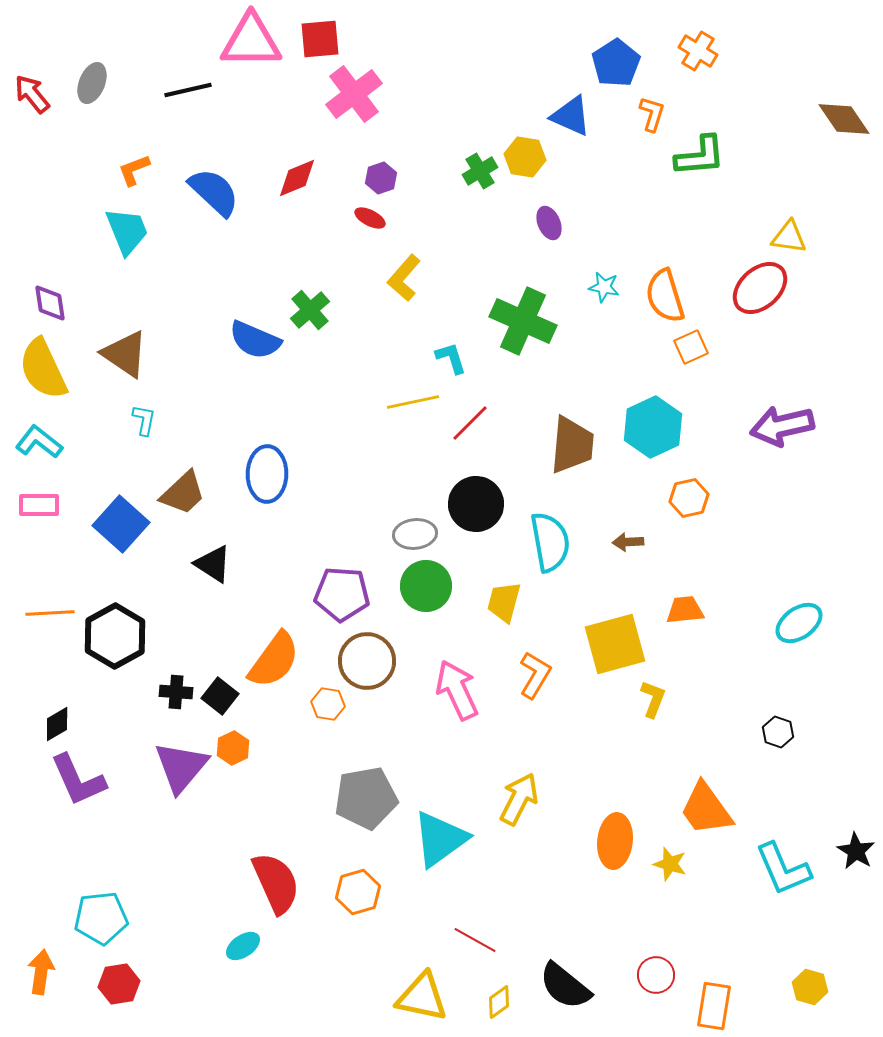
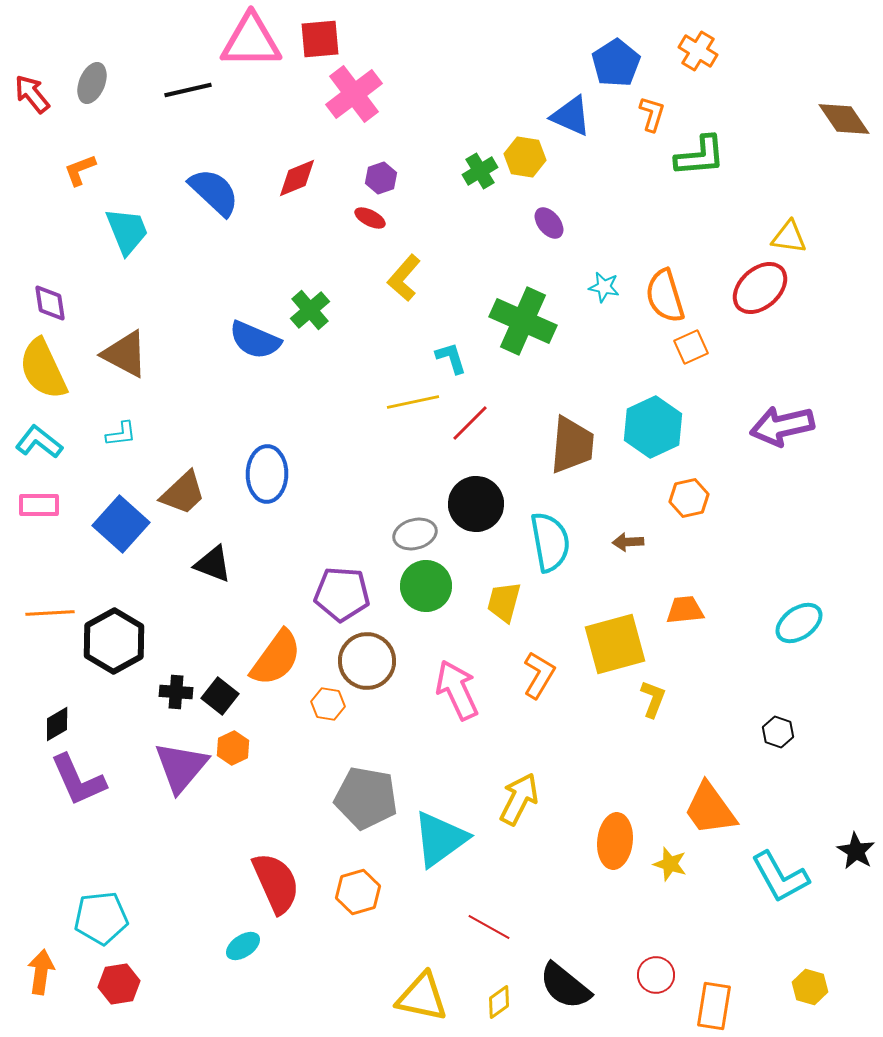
orange L-shape at (134, 170): moved 54 px left
purple ellipse at (549, 223): rotated 16 degrees counterclockwise
brown triangle at (125, 354): rotated 6 degrees counterclockwise
cyan L-shape at (144, 420): moved 23 px left, 14 px down; rotated 72 degrees clockwise
gray ellipse at (415, 534): rotated 9 degrees counterclockwise
black triangle at (213, 564): rotated 12 degrees counterclockwise
black hexagon at (115, 636): moved 1 px left, 5 px down
orange semicircle at (274, 660): moved 2 px right, 2 px up
orange L-shape at (535, 675): moved 4 px right
gray pentagon at (366, 798): rotated 20 degrees clockwise
orange trapezoid at (706, 809): moved 4 px right
cyan L-shape at (783, 869): moved 3 px left, 8 px down; rotated 6 degrees counterclockwise
red line at (475, 940): moved 14 px right, 13 px up
